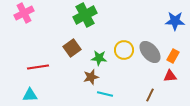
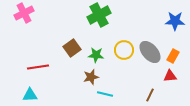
green cross: moved 14 px right
green star: moved 3 px left, 3 px up
